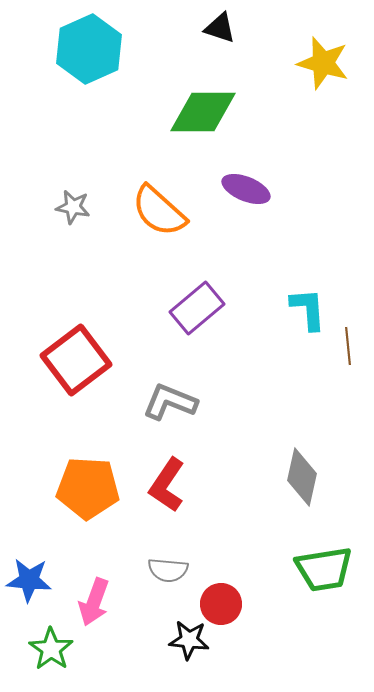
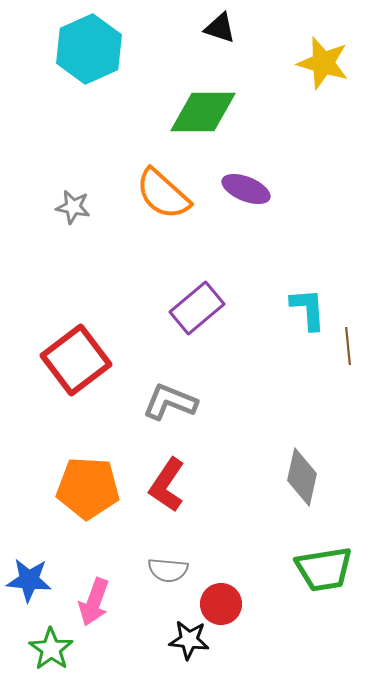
orange semicircle: moved 4 px right, 17 px up
